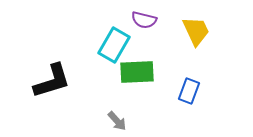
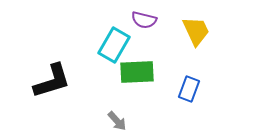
blue rectangle: moved 2 px up
